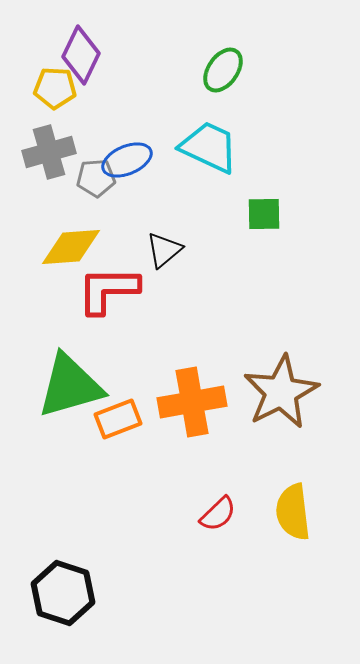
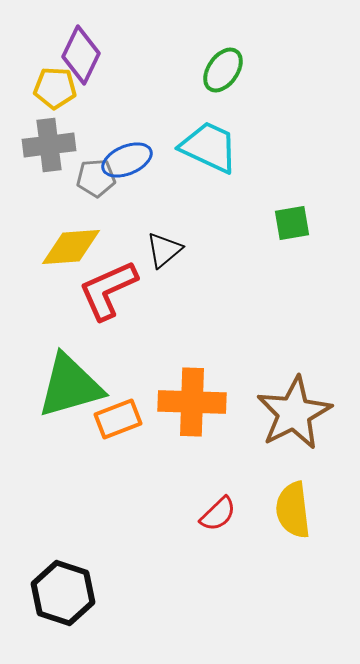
gray cross: moved 7 px up; rotated 9 degrees clockwise
green square: moved 28 px right, 9 px down; rotated 9 degrees counterclockwise
red L-shape: rotated 24 degrees counterclockwise
brown star: moved 13 px right, 21 px down
orange cross: rotated 12 degrees clockwise
yellow semicircle: moved 2 px up
